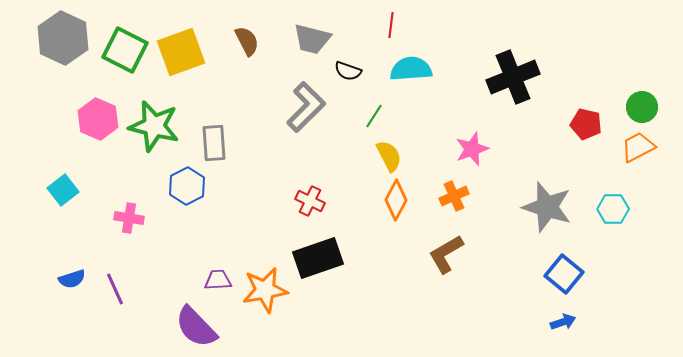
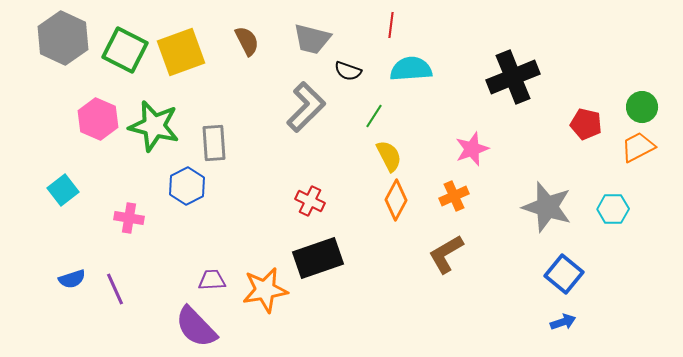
purple trapezoid: moved 6 px left
